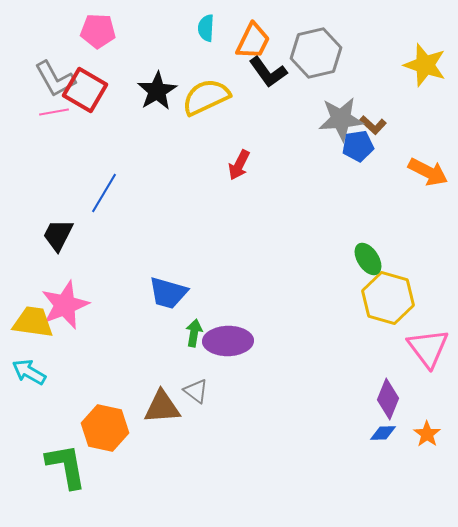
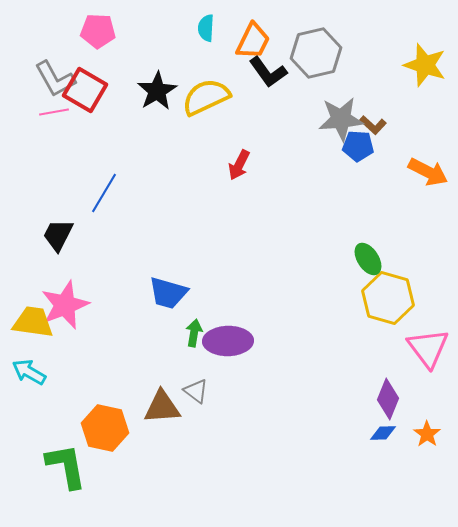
blue pentagon: rotated 12 degrees clockwise
